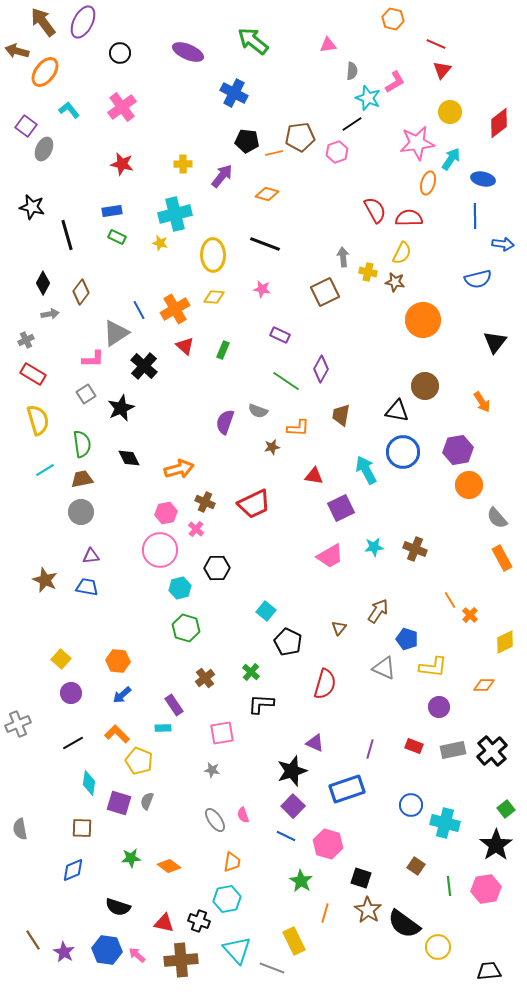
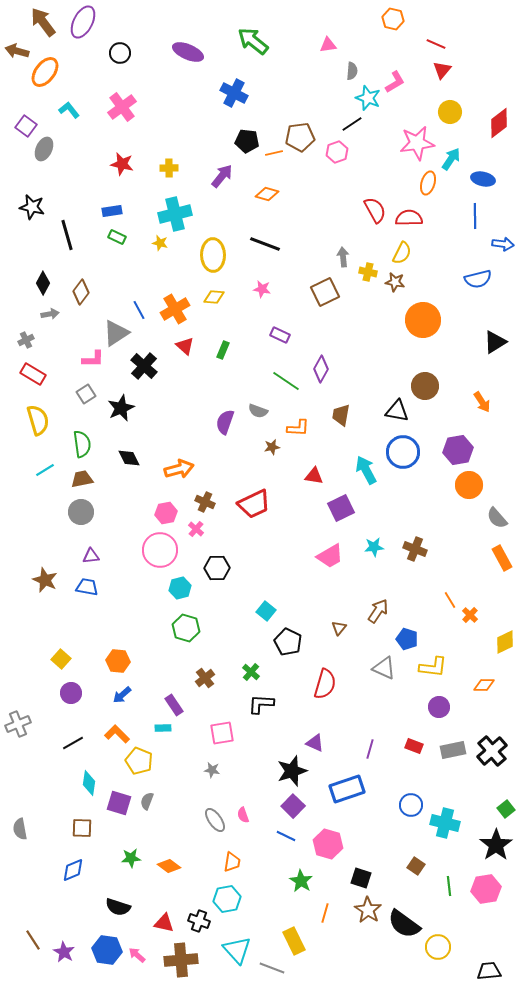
yellow cross at (183, 164): moved 14 px left, 4 px down
black triangle at (495, 342): rotated 20 degrees clockwise
